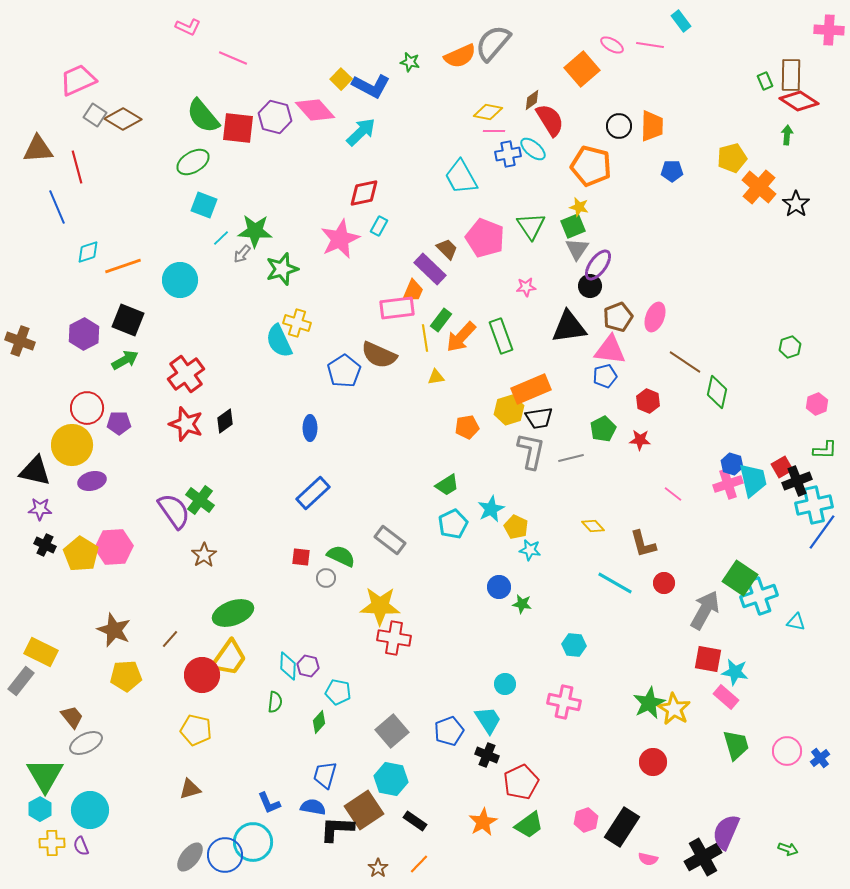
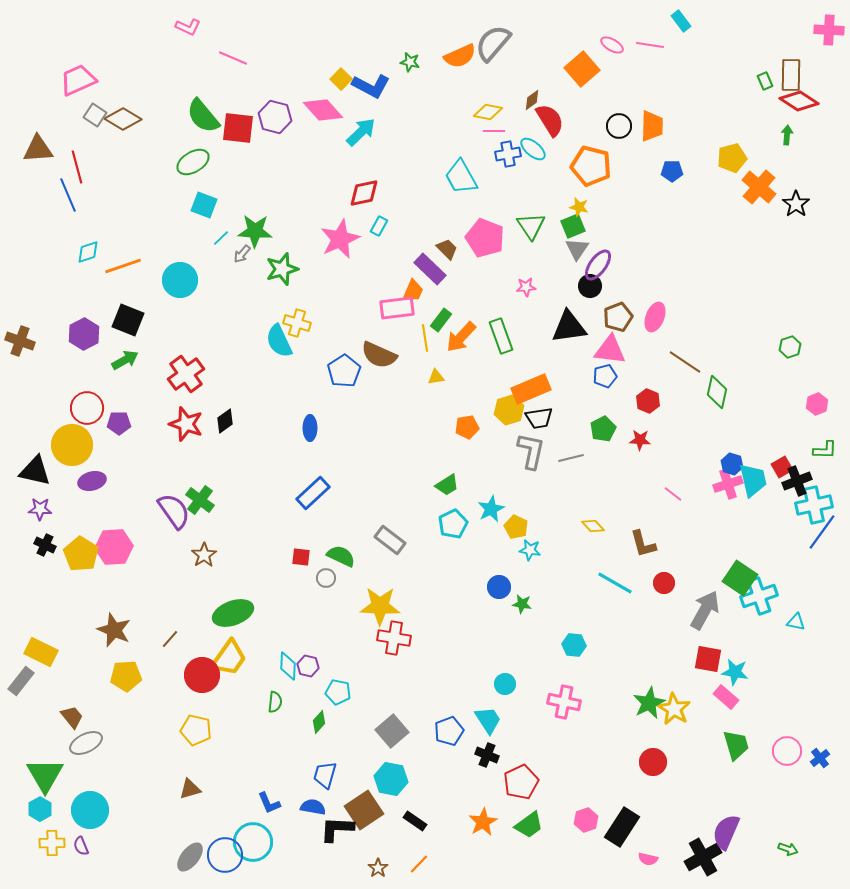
pink diamond at (315, 110): moved 8 px right
blue line at (57, 207): moved 11 px right, 12 px up
